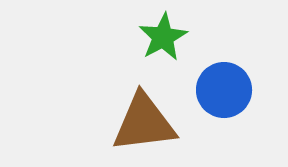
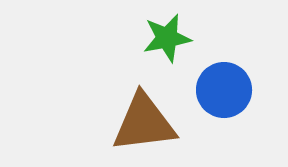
green star: moved 4 px right, 1 px down; rotated 18 degrees clockwise
